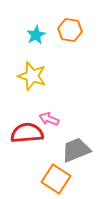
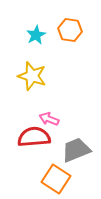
red semicircle: moved 7 px right, 4 px down
